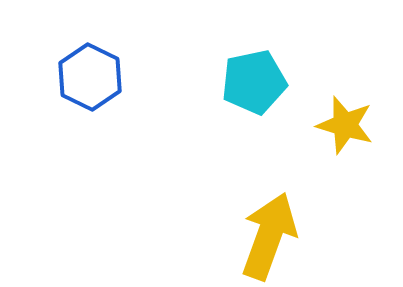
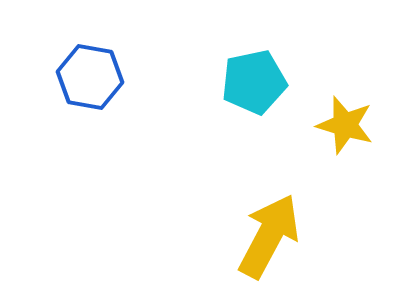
blue hexagon: rotated 16 degrees counterclockwise
yellow arrow: rotated 8 degrees clockwise
